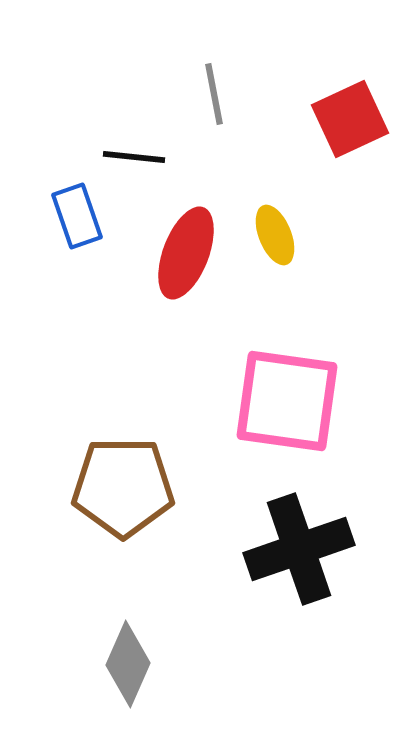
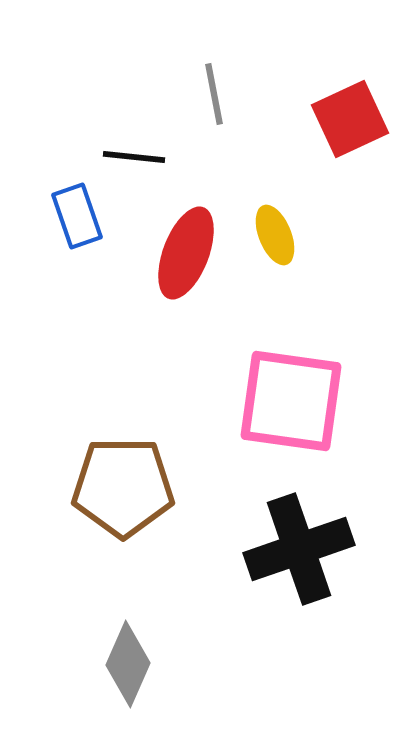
pink square: moved 4 px right
